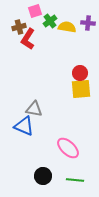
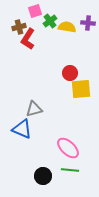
red circle: moved 10 px left
gray triangle: rotated 24 degrees counterclockwise
blue triangle: moved 2 px left, 3 px down
green line: moved 5 px left, 10 px up
